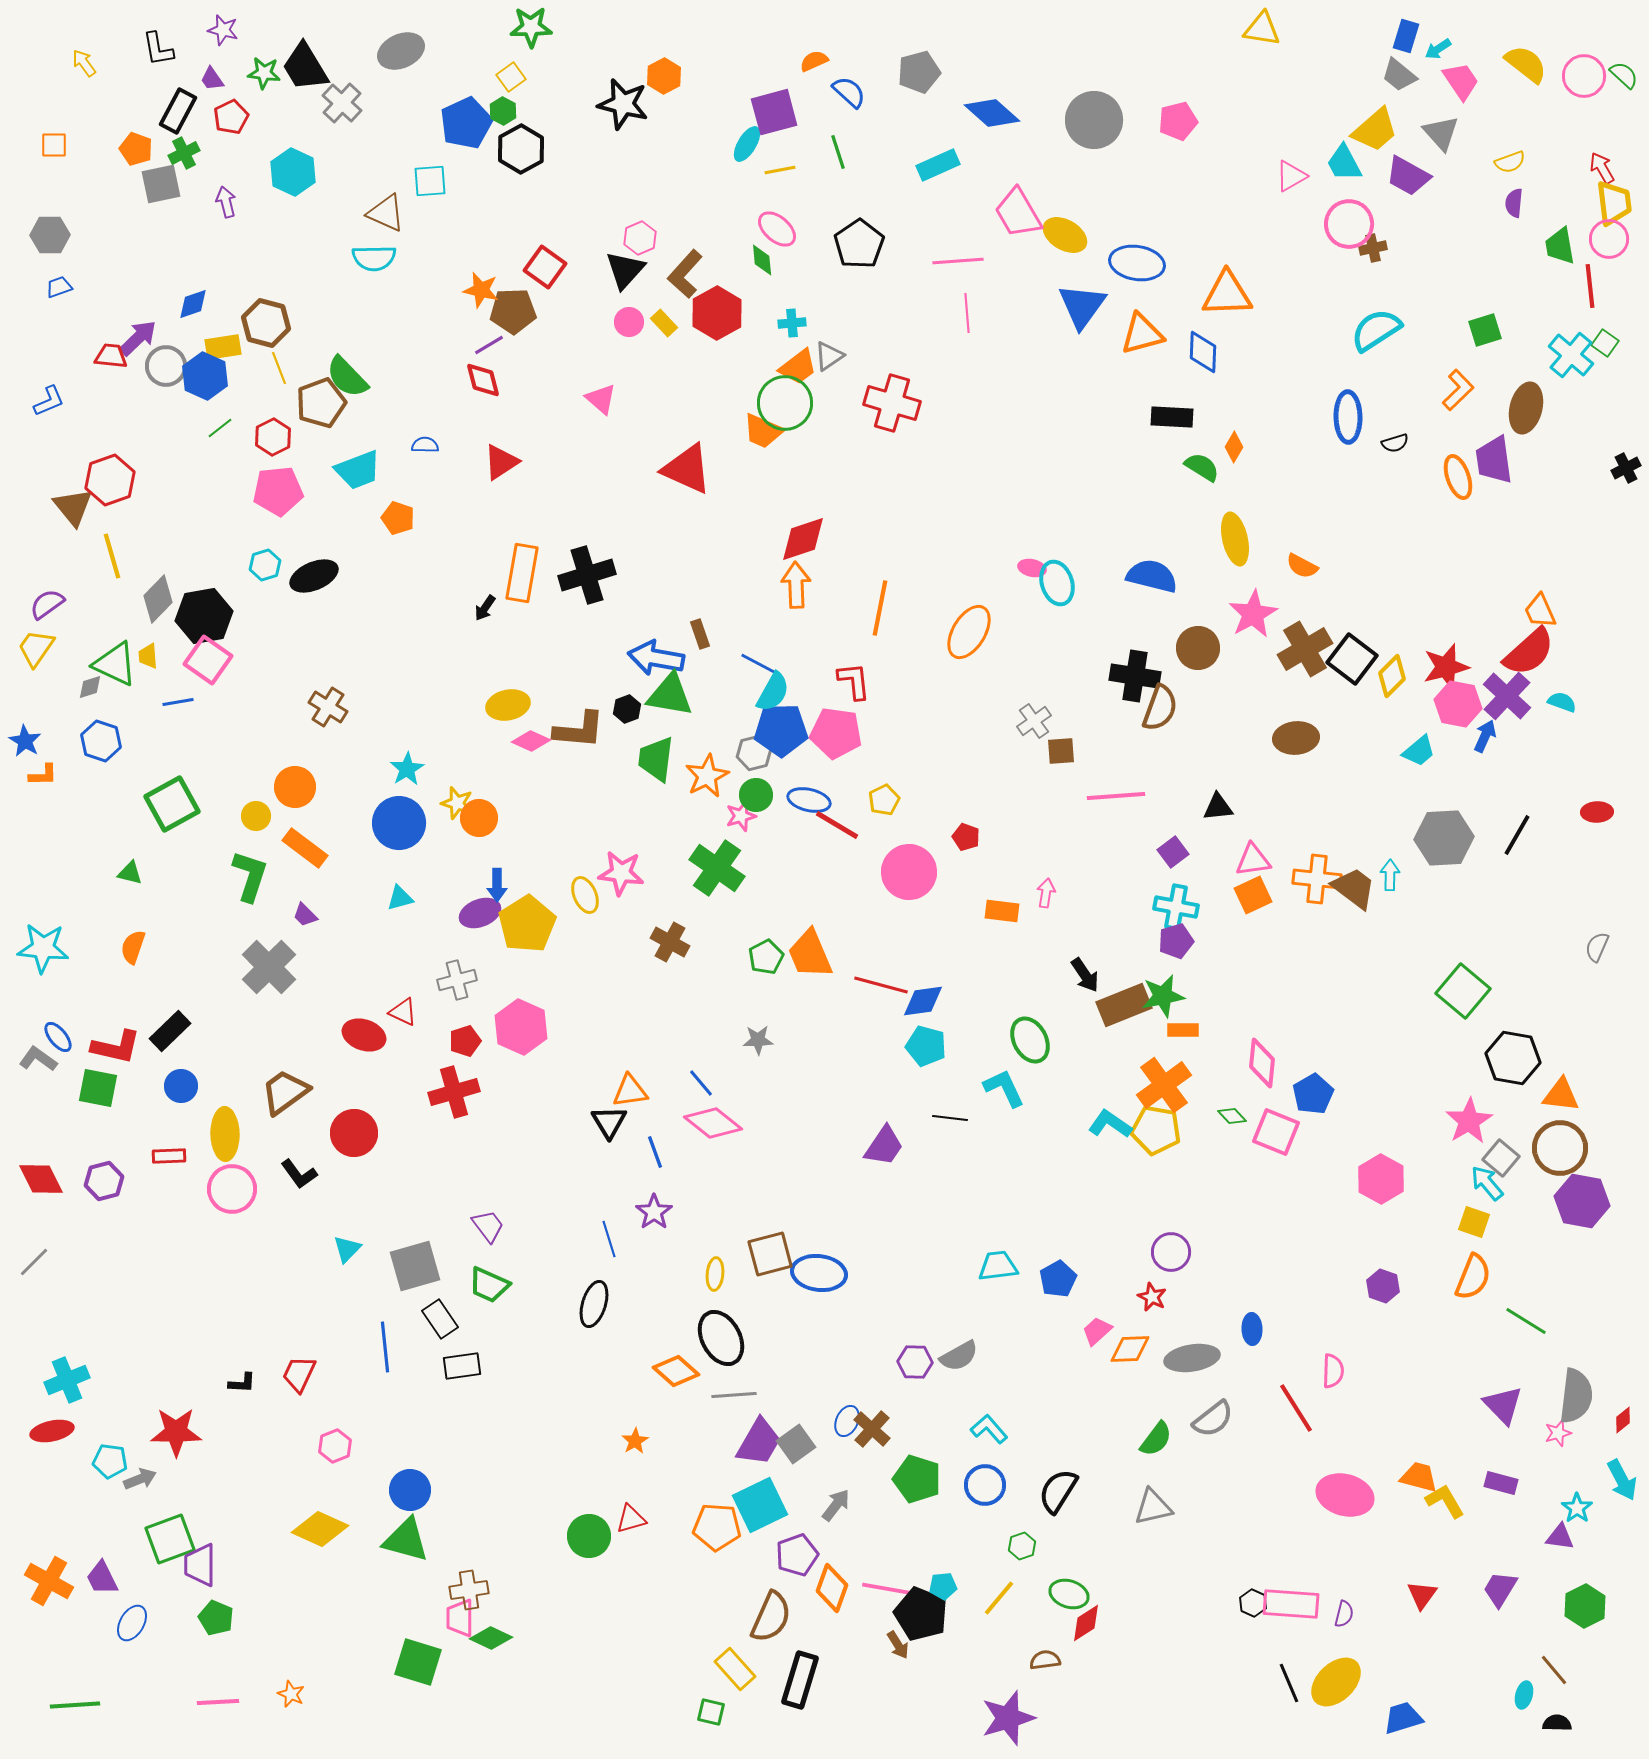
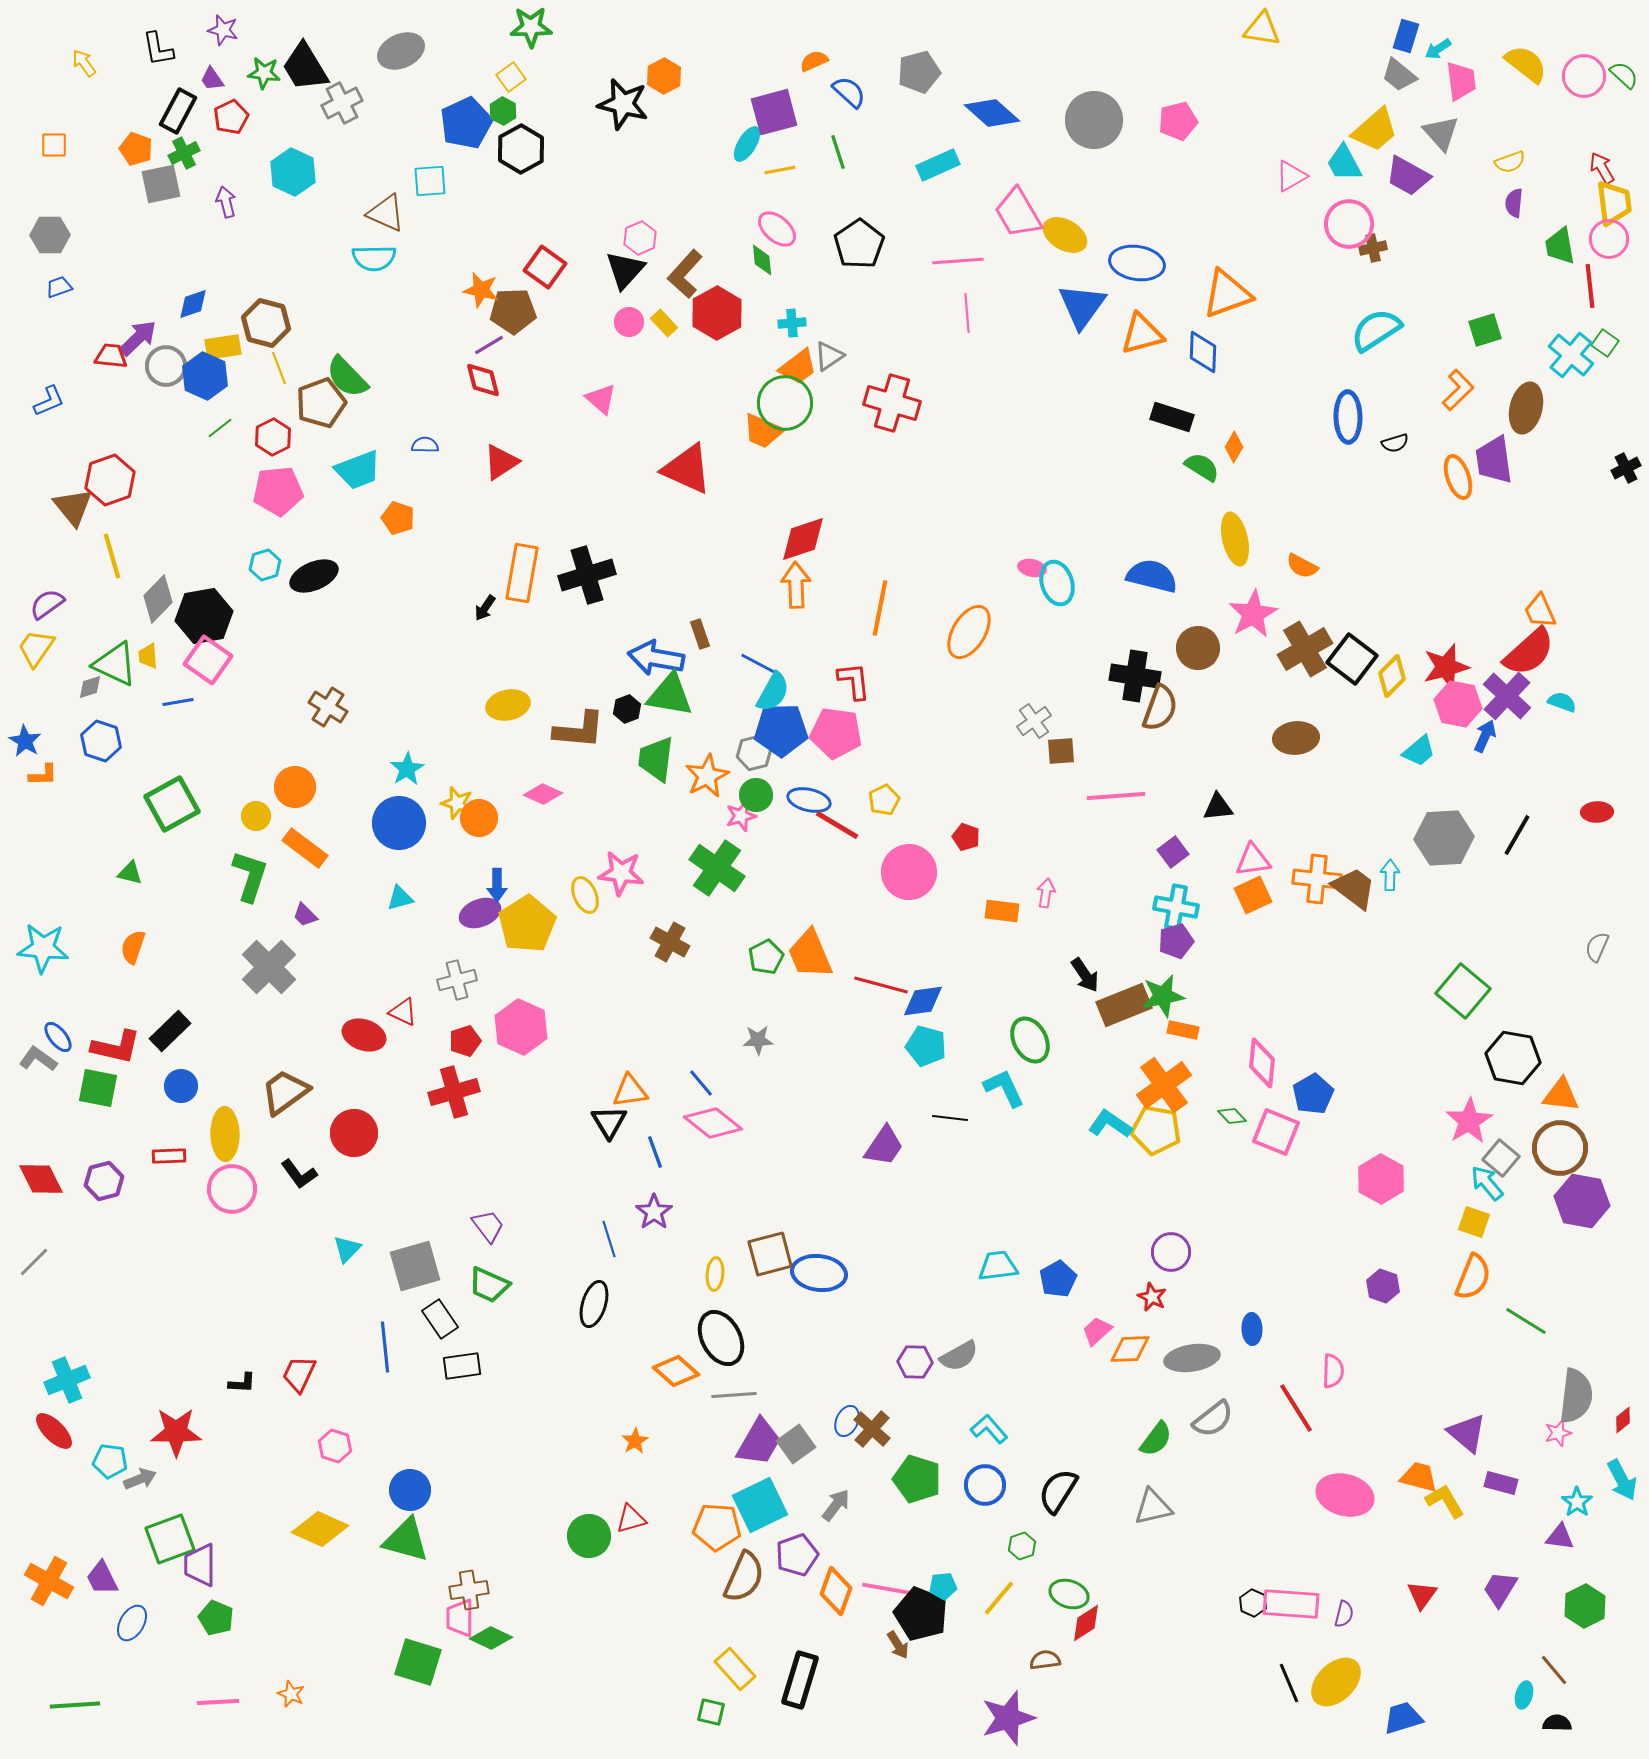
pink trapezoid at (1461, 81): rotated 27 degrees clockwise
gray cross at (342, 103): rotated 21 degrees clockwise
orange triangle at (1227, 294): rotated 18 degrees counterclockwise
black rectangle at (1172, 417): rotated 15 degrees clockwise
pink diamond at (531, 741): moved 12 px right, 53 px down
orange rectangle at (1183, 1030): rotated 12 degrees clockwise
purple triangle at (1503, 1405): moved 36 px left, 28 px down; rotated 6 degrees counterclockwise
red ellipse at (52, 1431): moved 2 px right; rotated 57 degrees clockwise
pink hexagon at (335, 1446): rotated 20 degrees counterclockwise
cyan star at (1577, 1508): moved 6 px up
orange diamond at (832, 1588): moved 4 px right, 3 px down
brown semicircle at (771, 1617): moved 27 px left, 40 px up
